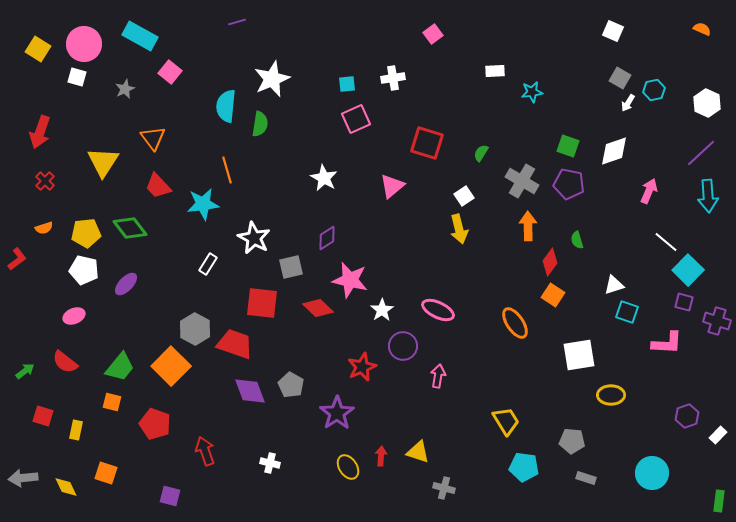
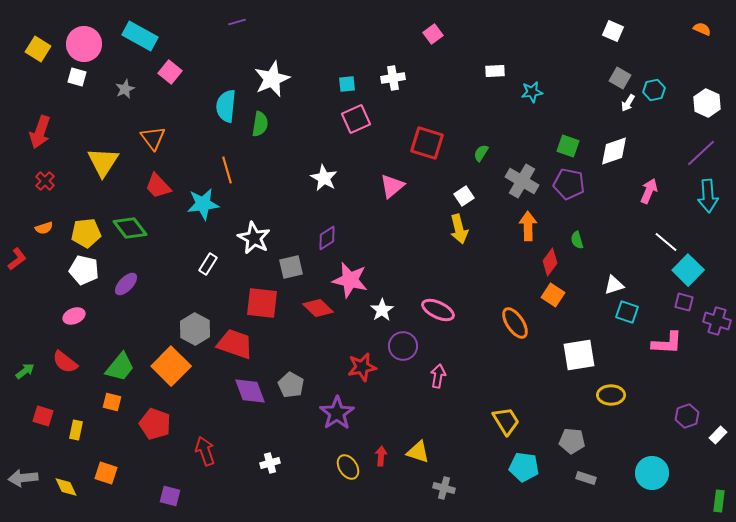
red star at (362, 367): rotated 12 degrees clockwise
white cross at (270, 463): rotated 30 degrees counterclockwise
